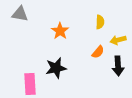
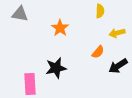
yellow semicircle: moved 11 px up
orange star: moved 3 px up
yellow arrow: moved 1 px left, 7 px up
black arrow: rotated 60 degrees clockwise
